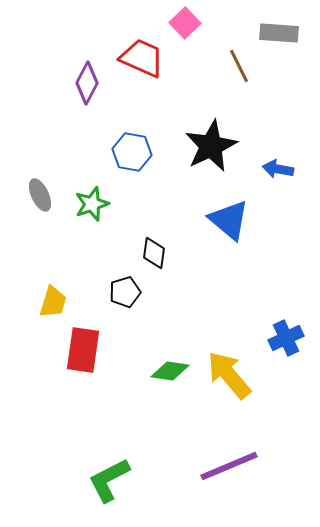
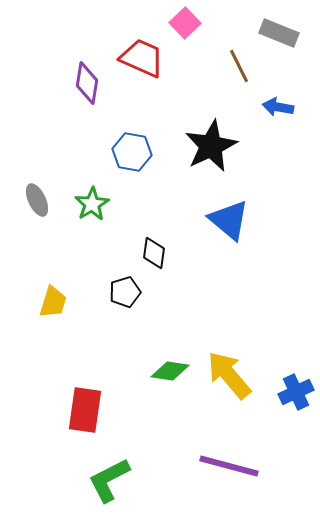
gray rectangle: rotated 18 degrees clockwise
purple diamond: rotated 18 degrees counterclockwise
blue arrow: moved 62 px up
gray ellipse: moved 3 px left, 5 px down
green star: rotated 12 degrees counterclockwise
blue cross: moved 10 px right, 54 px down
red rectangle: moved 2 px right, 60 px down
purple line: rotated 38 degrees clockwise
